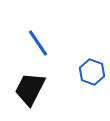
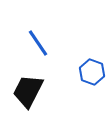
black trapezoid: moved 2 px left, 2 px down
